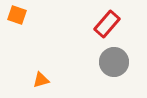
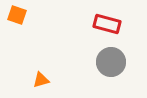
red rectangle: rotated 64 degrees clockwise
gray circle: moved 3 px left
